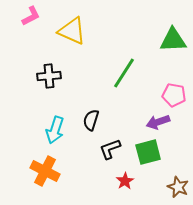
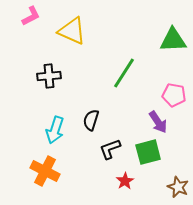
purple arrow: rotated 105 degrees counterclockwise
